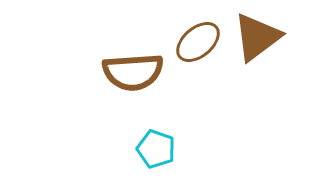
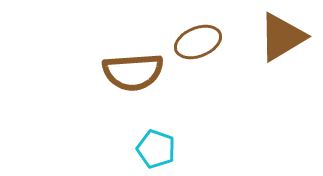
brown triangle: moved 25 px right; rotated 6 degrees clockwise
brown ellipse: rotated 18 degrees clockwise
